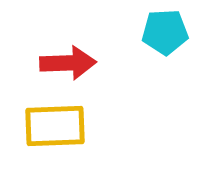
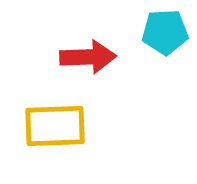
red arrow: moved 20 px right, 6 px up
